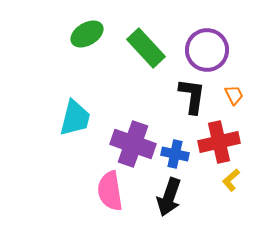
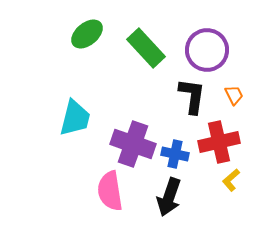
green ellipse: rotated 8 degrees counterclockwise
